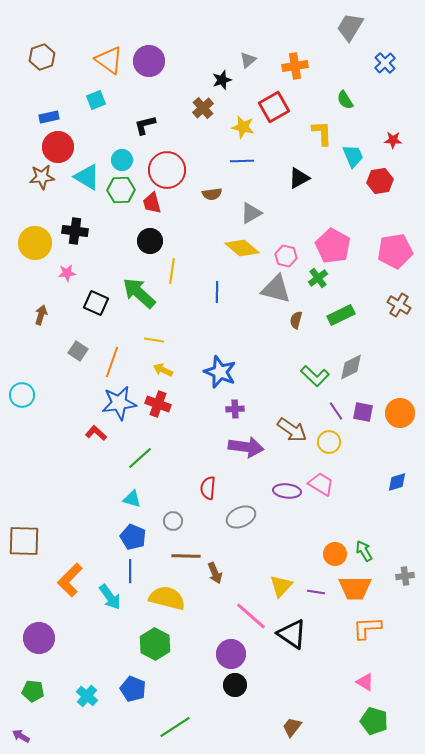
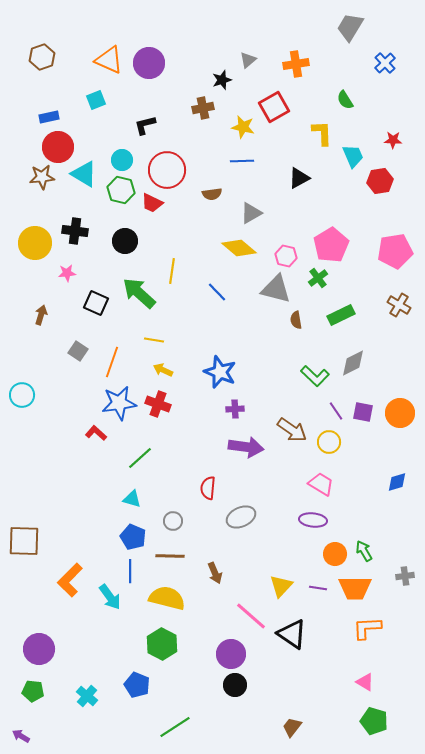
orange triangle at (109, 60): rotated 12 degrees counterclockwise
purple circle at (149, 61): moved 2 px down
orange cross at (295, 66): moved 1 px right, 2 px up
brown cross at (203, 108): rotated 30 degrees clockwise
cyan triangle at (87, 177): moved 3 px left, 3 px up
green hexagon at (121, 190): rotated 16 degrees clockwise
red trapezoid at (152, 203): rotated 50 degrees counterclockwise
black circle at (150, 241): moved 25 px left
pink pentagon at (333, 246): moved 2 px left, 1 px up; rotated 12 degrees clockwise
yellow diamond at (242, 248): moved 3 px left
blue line at (217, 292): rotated 45 degrees counterclockwise
brown semicircle at (296, 320): rotated 24 degrees counterclockwise
gray diamond at (351, 367): moved 2 px right, 4 px up
purple ellipse at (287, 491): moved 26 px right, 29 px down
brown line at (186, 556): moved 16 px left
purple line at (316, 592): moved 2 px right, 4 px up
purple circle at (39, 638): moved 11 px down
green hexagon at (155, 644): moved 7 px right
blue pentagon at (133, 689): moved 4 px right, 4 px up
